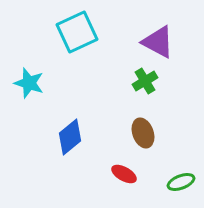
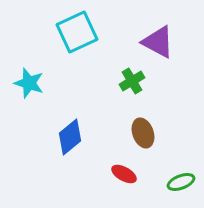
green cross: moved 13 px left
